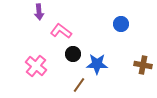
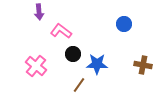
blue circle: moved 3 px right
